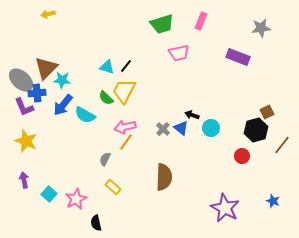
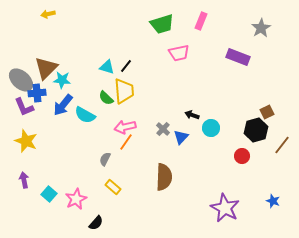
gray star: rotated 24 degrees counterclockwise
yellow trapezoid: rotated 148 degrees clockwise
blue triangle: moved 9 px down; rotated 35 degrees clockwise
black semicircle: rotated 126 degrees counterclockwise
